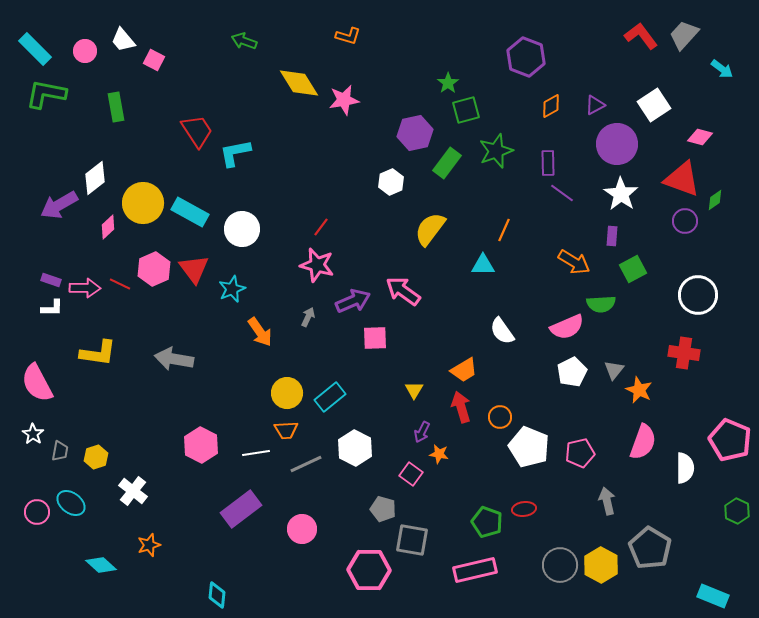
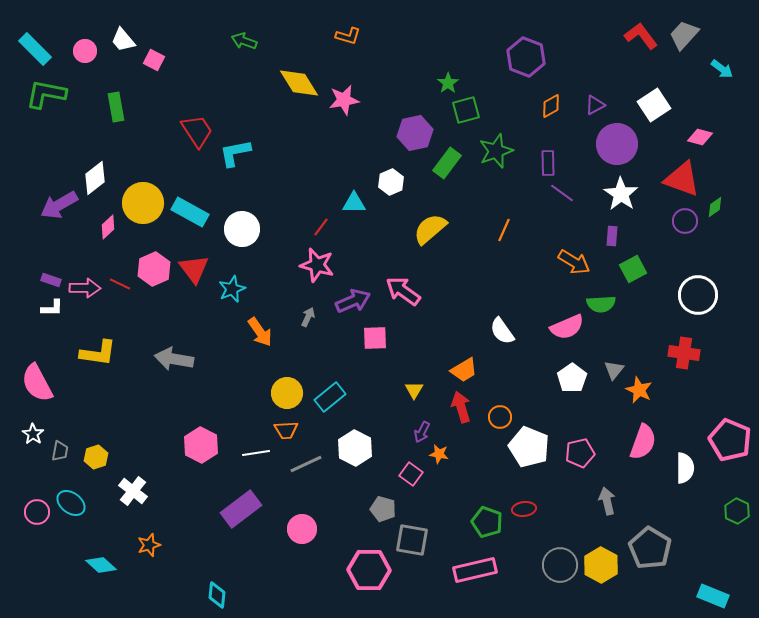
green diamond at (715, 200): moved 7 px down
yellow semicircle at (430, 229): rotated 12 degrees clockwise
cyan triangle at (483, 265): moved 129 px left, 62 px up
white pentagon at (572, 372): moved 6 px down; rotated 8 degrees counterclockwise
